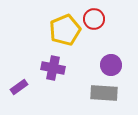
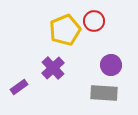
red circle: moved 2 px down
purple cross: rotated 35 degrees clockwise
